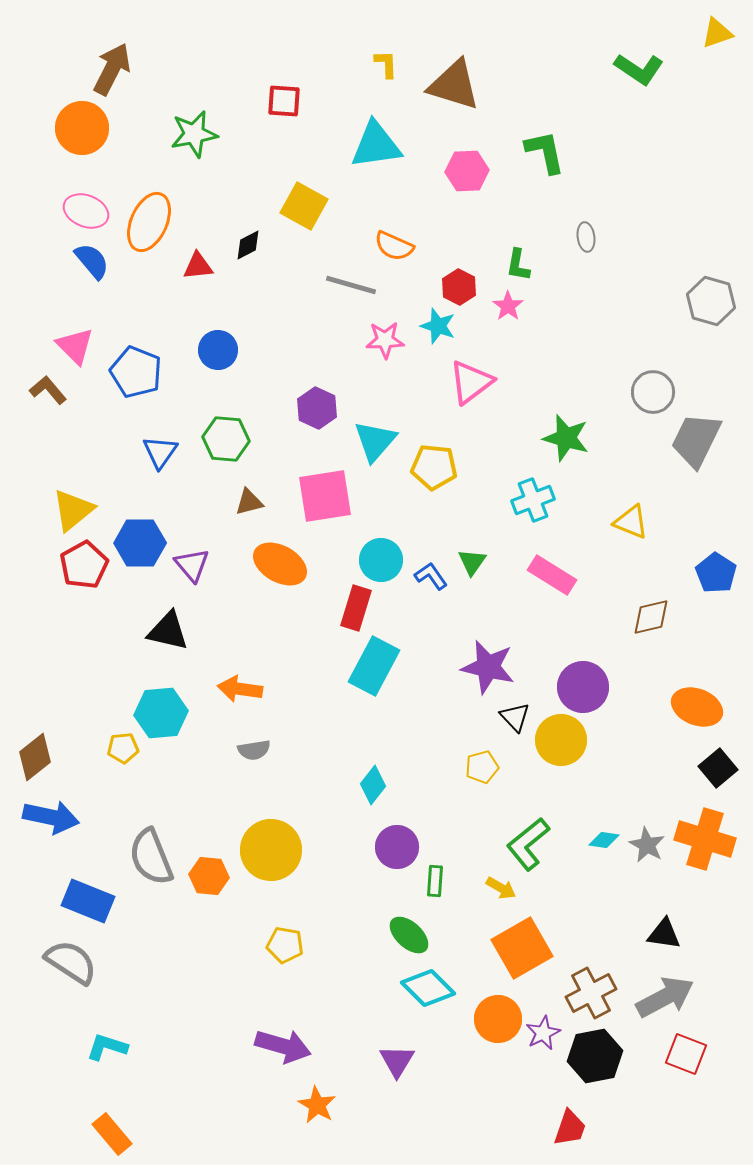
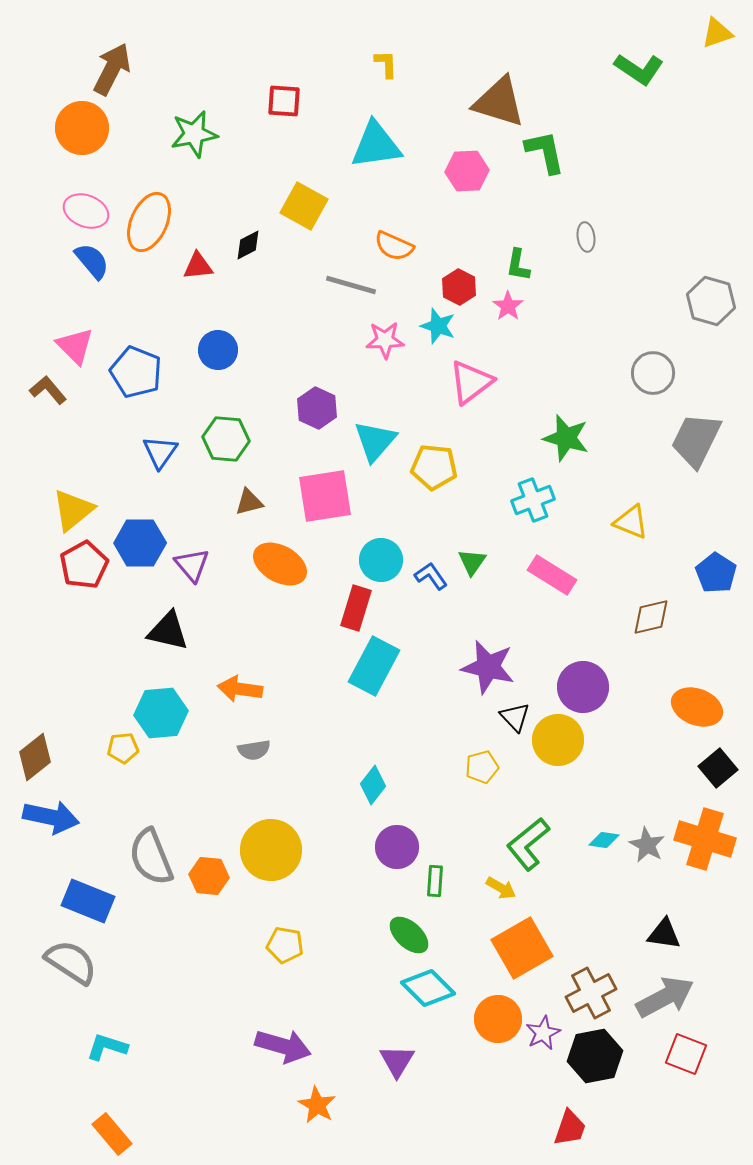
brown triangle at (454, 85): moved 45 px right, 17 px down
gray circle at (653, 392): moved 19 px up
yellow circle at (561, 740): moved 3 px left
